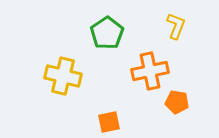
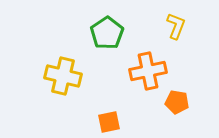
orange cross: moved 2 px left
